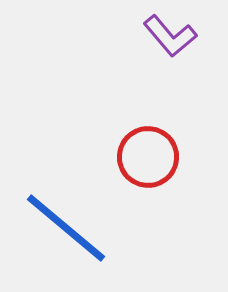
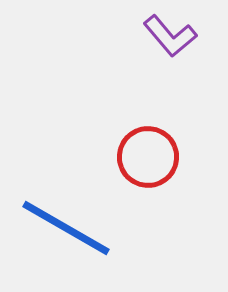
blue line: rotated 10 degrees counterclockwise
